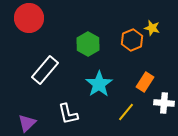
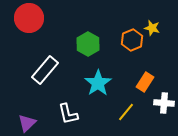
cyan star: moved 1 px left, 1 px up
